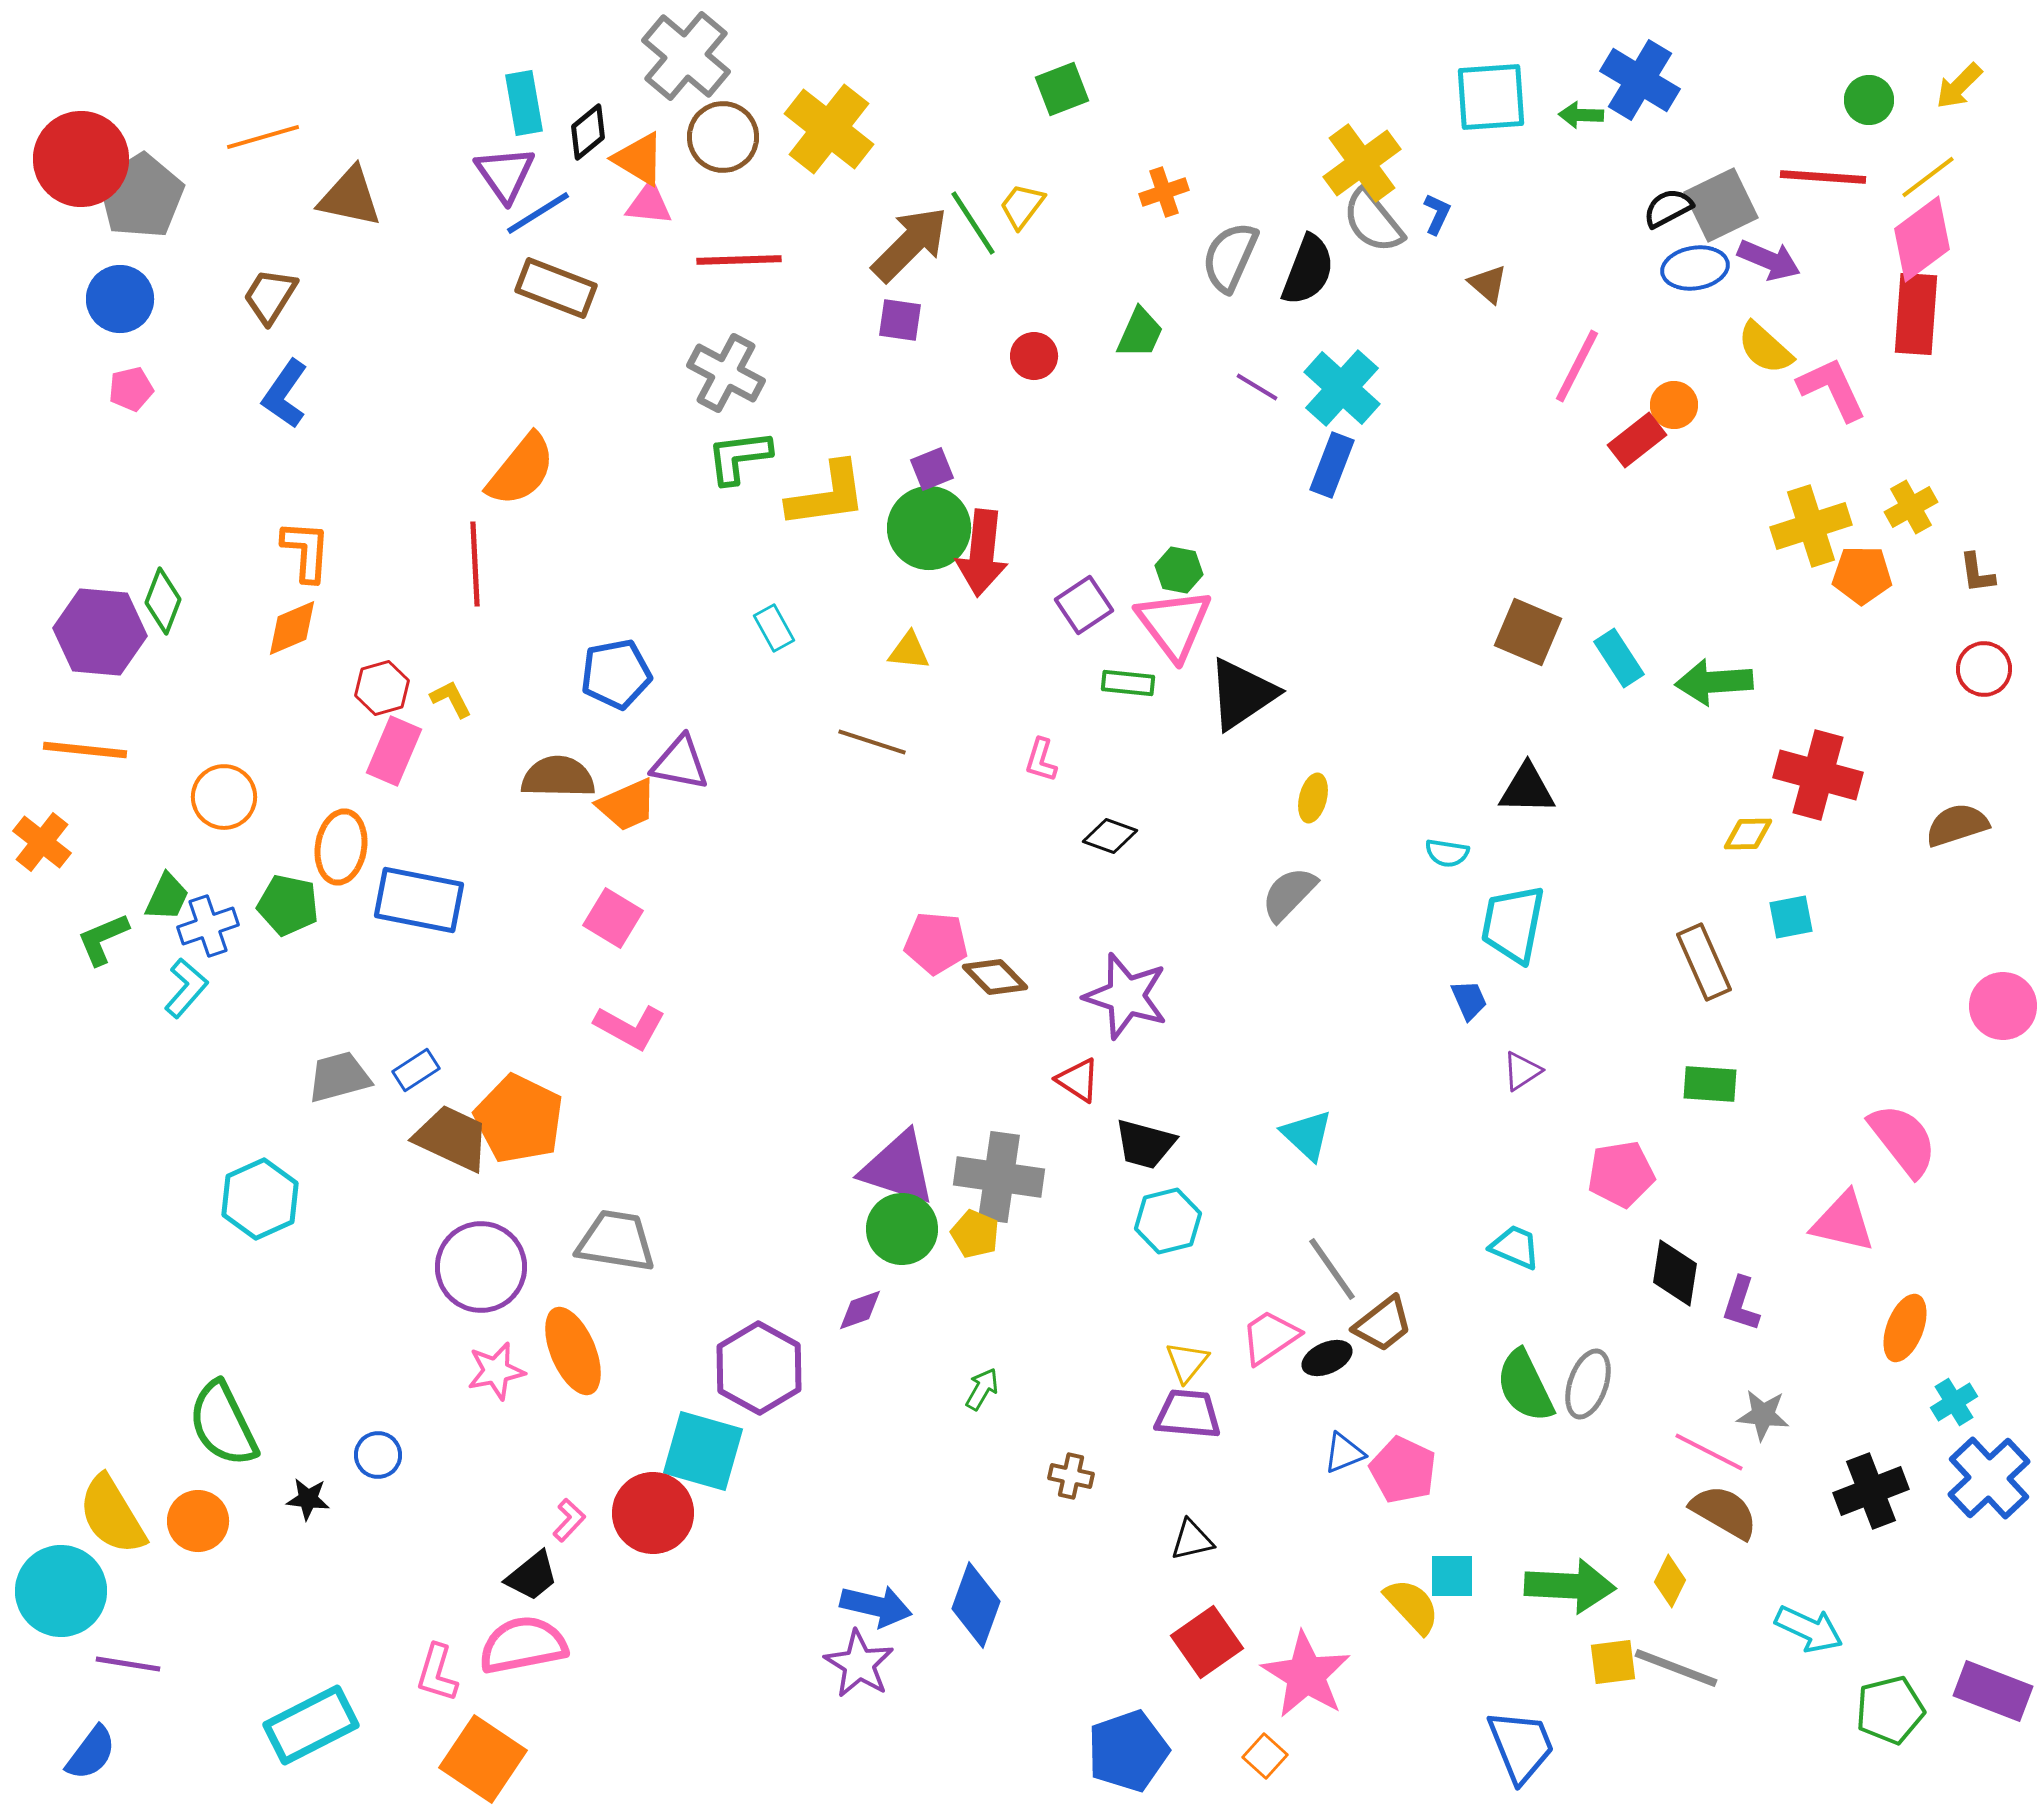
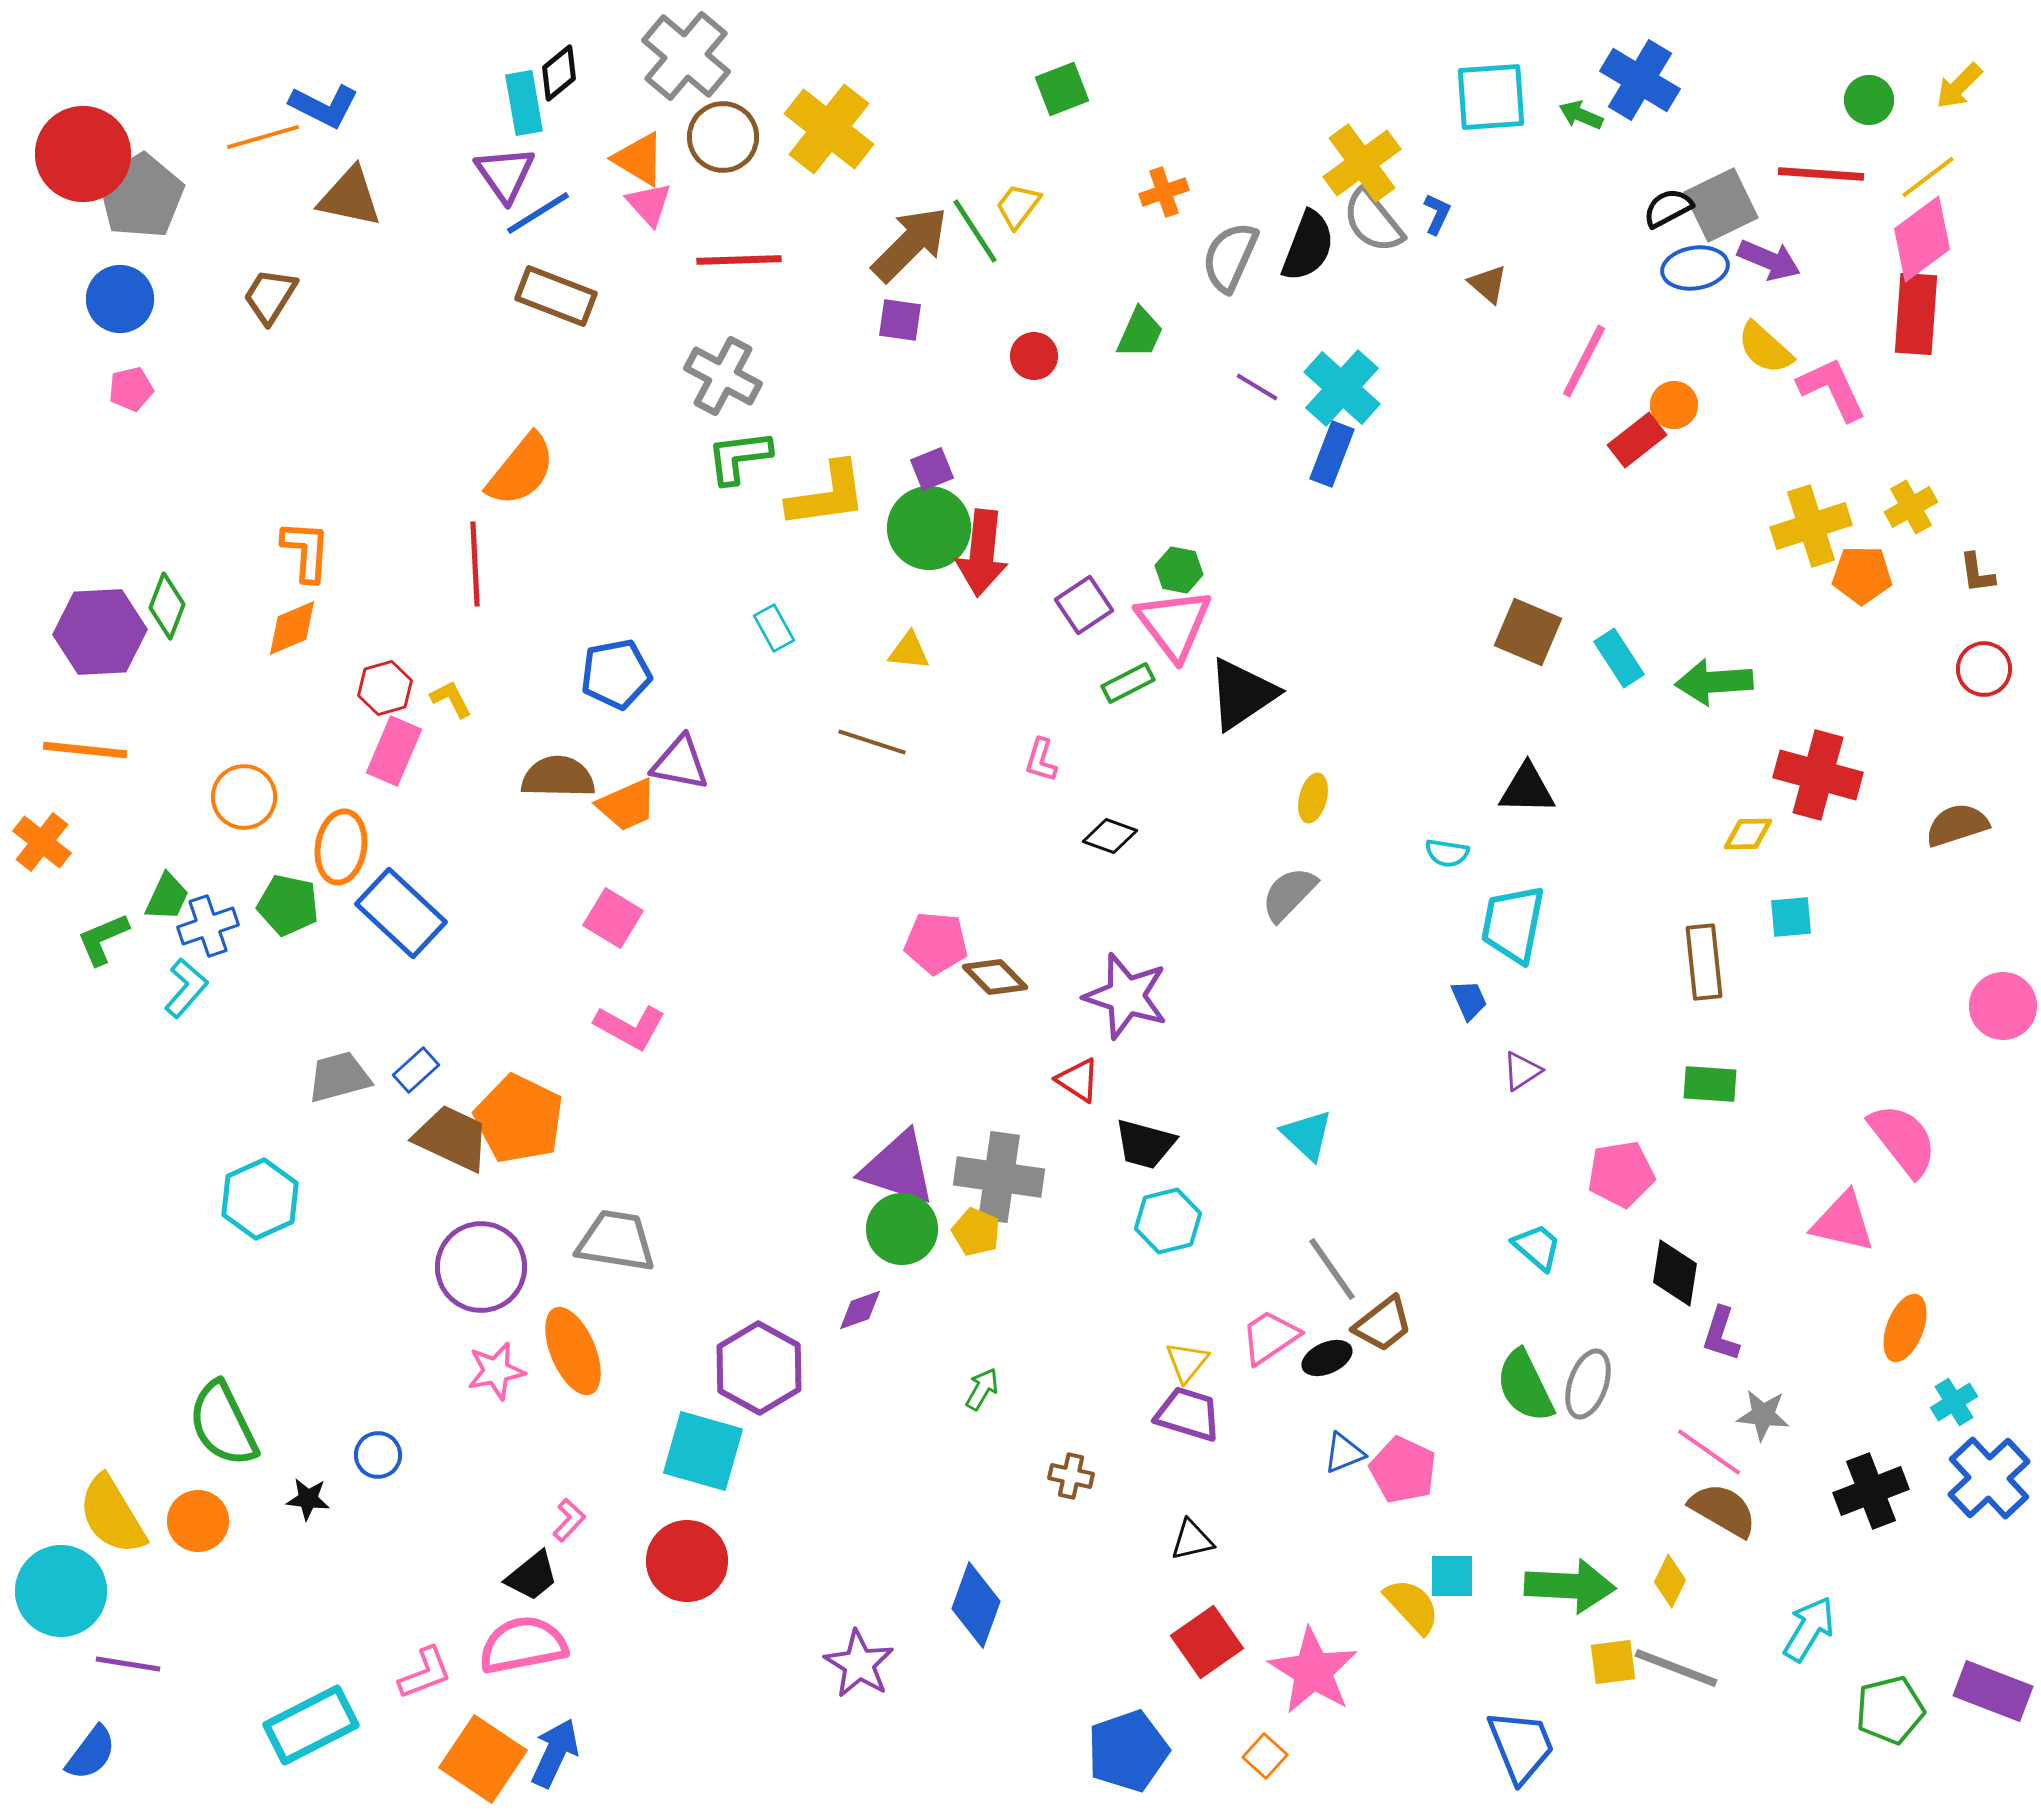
green arrow at (1581, 115): rotated 21 degrees clockwise
black diamond at (588, 132): moved 29 px left, 59 px up
red circle at (81, 159): moved 2 px right, 5 px up
red line at (1823, 177): moved 2 px left, 3 px up
pink triangle at (649, 204): rotated 42 degrees clockwise
yellow trapezoid at (1022, 206): moved 4 px left
green line at (973, 223): moved 2 px right, 8 px down
black semicircle at (1308, 270): moved 24 px up
brown rectangle at (556, 288): moved 8 px down
pink line at (1577, 366): moved 7 px right, 5 px up
gray cross at (726, 373): moved 3 px left, 3 px down
blue L-shape at (285, 394): moved 39 px right, 288 px up; rotated 98 degrees counterclockwise
blue rectangle at (1332, 465): moved 11 px up
green diamond at (163, 601): moved 4 px right, 5 px down
purple hexagon at (100, 632): rotated 8 degrees counterclockwise
green rectangle at (1128, 683): rotated 33 degrees counterclockwise
red hexagon at (382, 688): moved 3 px right
orange circle at (224, 797): moved 20 px right
blue rectangle at (419, 900): moved 18 px left, 13 px down; rotated 32 degrees clockwise
cyan square at (1791, 917): rotated 6 degrees clockwise
brown rectangle at (1704, 962): rotated 18 degrees clockwise
blue rectangle at (416, 1070): rotated 9 degrees counterclockwise
yellow pentagon at (975, 1234): moved 1 px right, 2 px up
cyan trapezoid at (1515, 1247): moved 22 px right; rotated 18 degrees clockwise
purple L-shape at (1741, 1304): moved 20 px left, 30 px down
purple trapezoid at (1188, 1414): rotated 12 degrees clockwise
pink line at (1709, 1452): rotated 8 degrees clockwise
brown semicircle at (1724, 1512): moved 1 px left, 2 px up
red circle at (653, 1513): moved 34 px right, 48 px down
blue arrow at (876, 1606): moved 321 px left, 147 px down; rotated 78 degrees counterclockwise
cyan arrow at (1809, 1629): rotated 84 degrees counterclockwise
pink L-shape at (437, 1673): moved 12 px left; rotated 128 degrees counterclockwise
pink star at (1306, 1675): moved 7 px right, 4 px up
